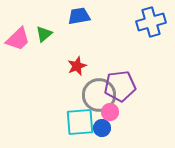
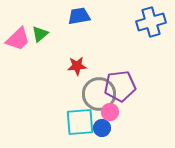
green triangle: moved 4 px left
red star: rotated 18 degrees clockwise
gray circle: moved 1 px up
